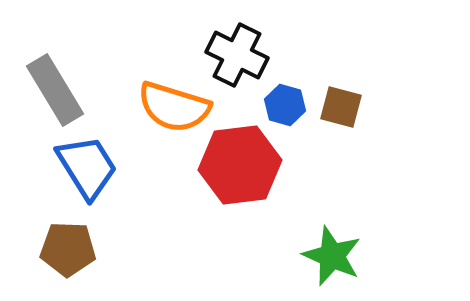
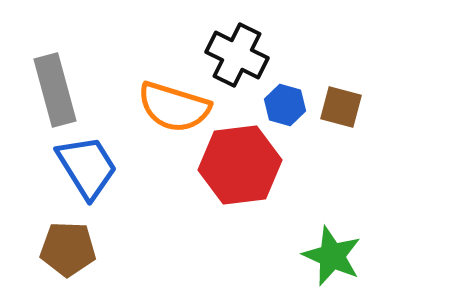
gray rectangle: rotated 16 degrees clockwise
